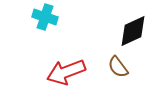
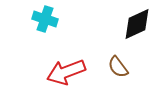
cyan cross: moved 2 px down
black diamond: moved 4 px right, 7 px up
